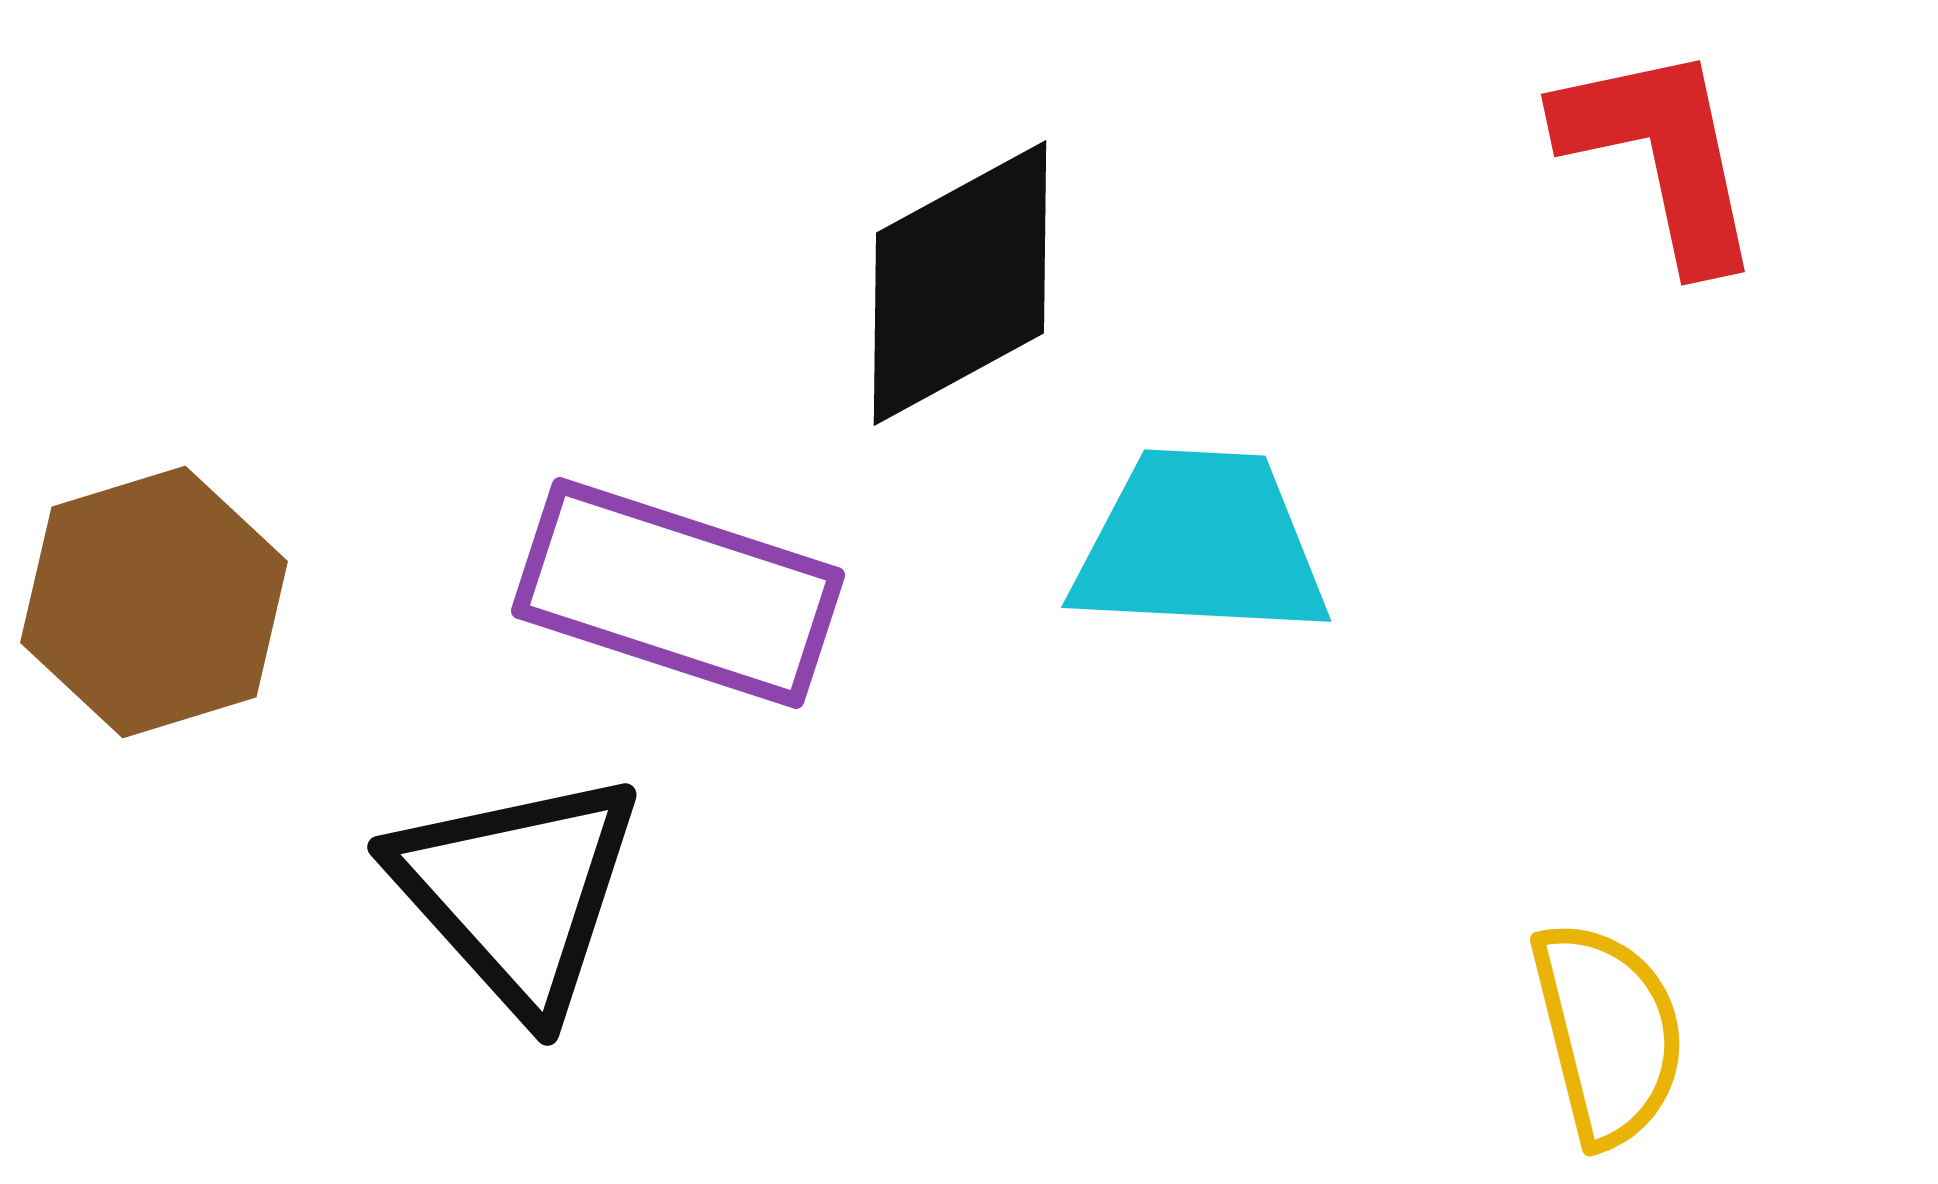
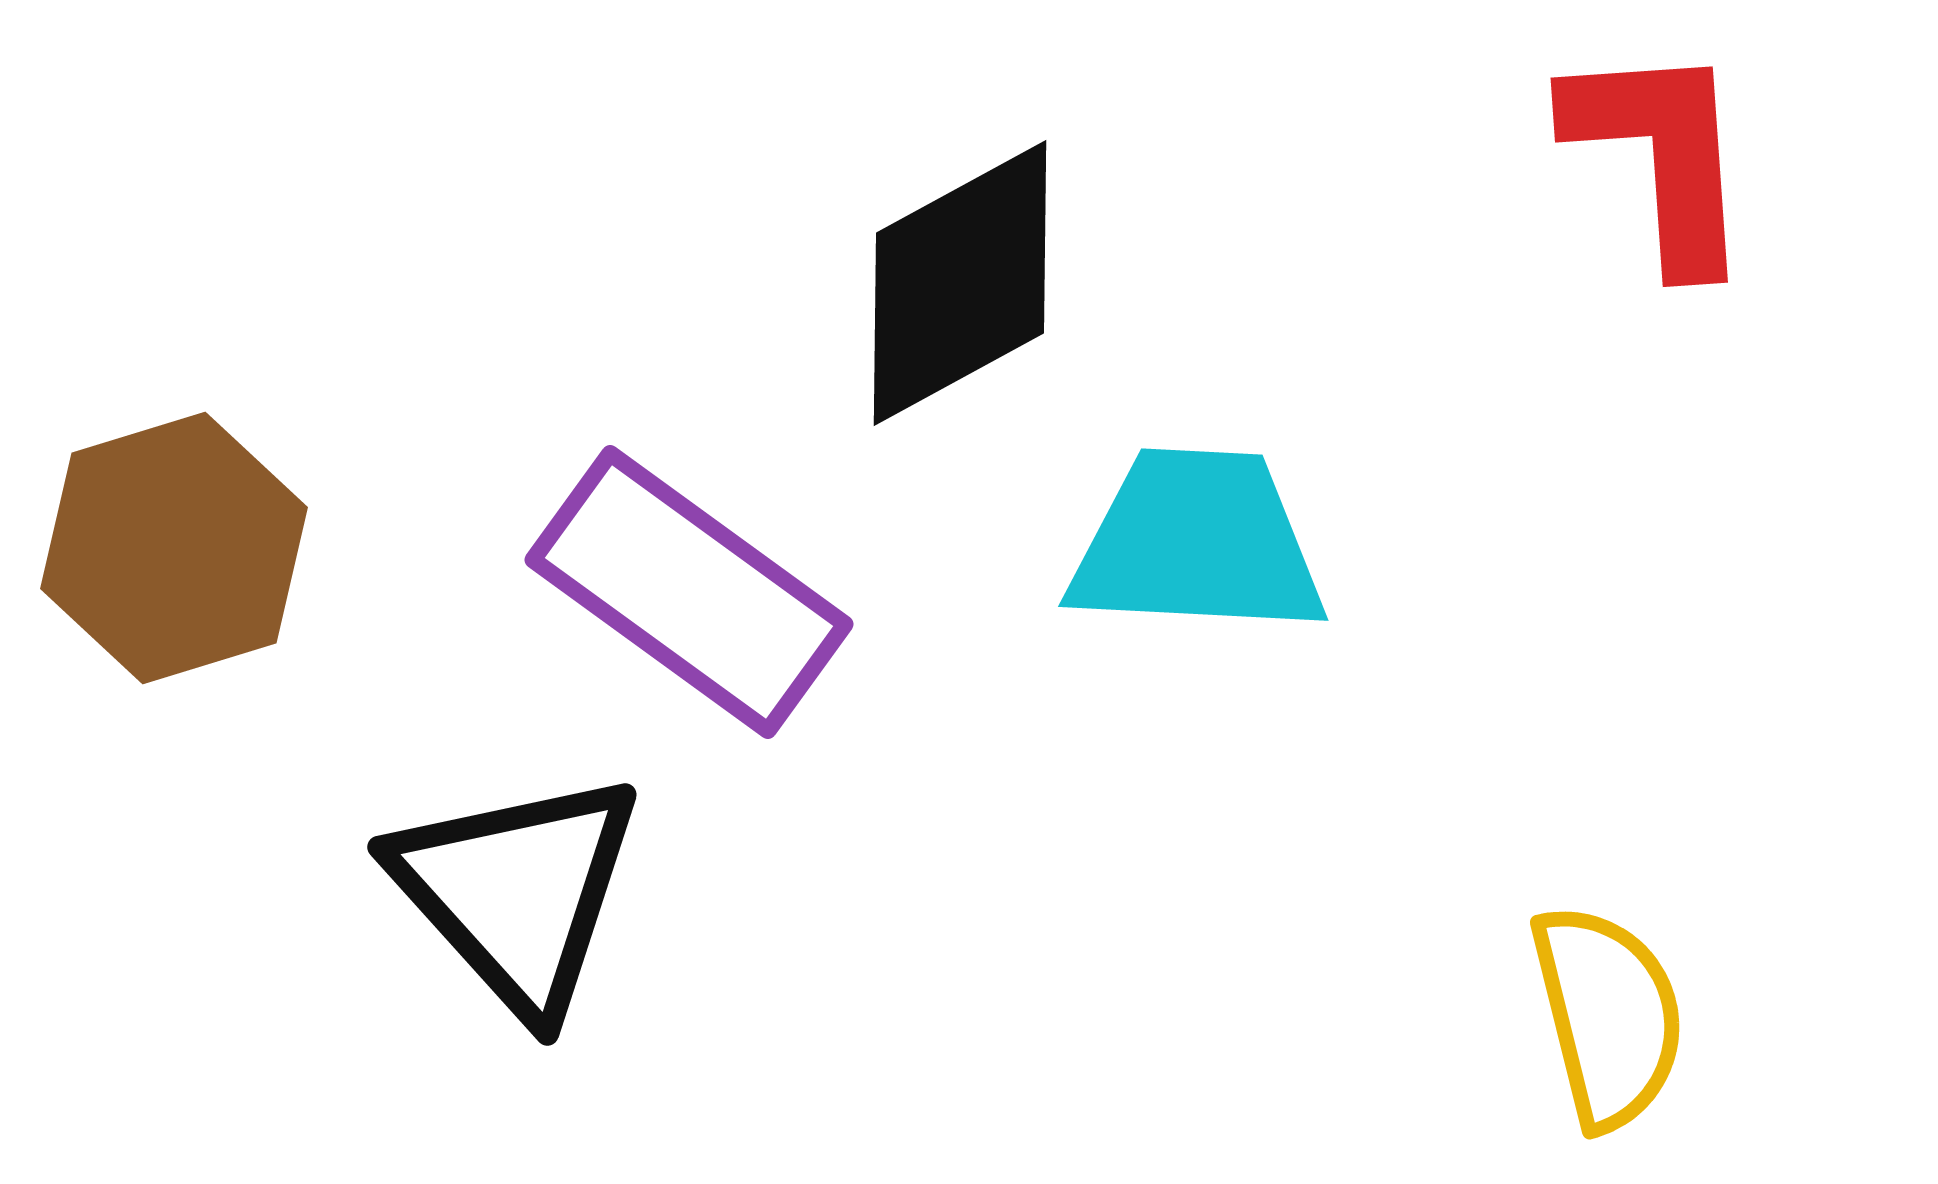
red L-shape: rotated 8 degrees clockwise
cyan trapezoid: moved 3 px left, 1 px up
purple rectangle: moved 11 px right, 1 px up; rotated 18 degrees clockwise
brown hexagon: moved 20 px right, 54 px up
yellow semicircle: moved 17 px up
